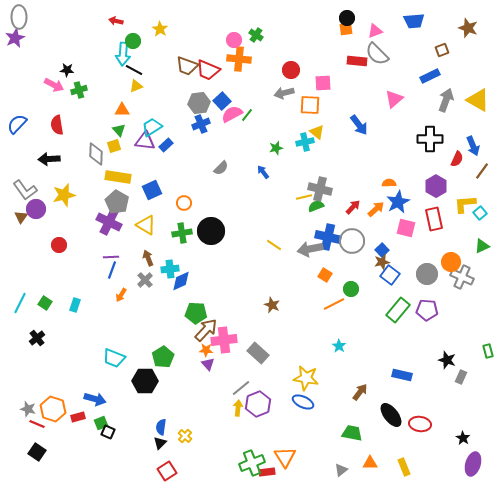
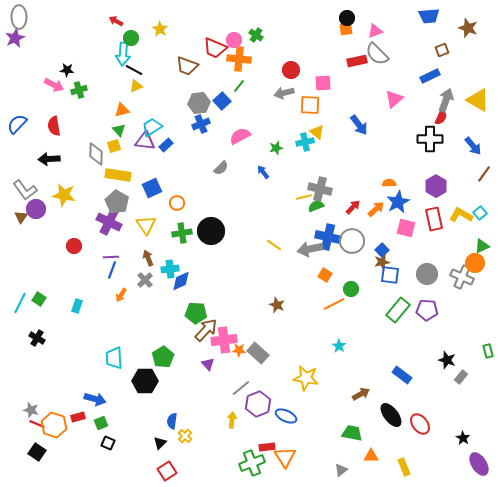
red arrow at (116, 21): rotated 16 degrees clockwise
blue trapezoid at (414, 21): moved 15 px right, 5 px up
green circle at (133, 41): moved 2 px left, 3 px up
red rectangle at (357, 61): rotated 18 degrees counterclockwise
red trapezoid at (208, 70): moved 7 px right, 22 px up
orange triangle at (122, 110): rotated 14 degrees counterclockwise
pink semicircle at (232, 114): moved 8 px right, 22 px down
green line at (247, 115): moved 8 px left, 29 px up
red semicircle at (57, 125): moved 3 px left, 1 px down
blue arrow at (473, 146): rotated 18 degrees counterclockwise
red semicircle at (457, 159): moved 16 px left, 42 px up
brown line at (482, 171): moved 2 px right, 3 px down
yellow rectangle at (118, 177): moved 2 px up
blue square at (152, 190): moved 2 px up
yellow star at (64, 195): rotated 25 degrees clockwise
orange circle at (184, 203): moved 7 px left
yellow L-shape at (465, 204): moved 4 px left, 11 px down; rotated 35 degrees clockwise
yellow triangle at (146, 225): rotated 25 degrees clockwise
red circle at (59, 245): moved 15 px right, 1 px down
orange circle at (451, 262): moved 24 px right, 1 px down
blue square at (390, 275): rotated 30 degrees counterclockwise
green square at (45, 303): moved 6 px left, 4 px up
cyan rectangle at (75, 305): moved 2 px right, 1 px down
brown star at (272, 305): moved 5 px right
black cross at (37, 338): rotated 21 degrees counterclockwise
orange star at (206, 350): moved 33 px right
cyan trapezoid at (114, 358): rotated 65 degrees clockwise
blue rectangle at (402, 375): rotated 24 degrees clockwise
gray rectangle at (461, 377): rotated 16 degrees clockwise
brown arrow at (360, 392): moved 1 px right, 2 px down; rotated 24 degrees clockwise
blue ellipse at (303, 402): moved 17 px left, 14 px down
yellow arrow at (238, 408): moved 6 px left, 12 px down
gray star at (28, 409): moved 3 px right, 1 px down
orange hexagon at (53, 409): moved 1 px right, 16 px down
red ellipse at (420, 424): rotated 45 degrees clockwise
blue semicircle at (161, 427): moved 11 px right, 6 px up
black square at (108, 432): moved 11 px down
orange triangle at (370, 463): moved 1 px right, 7 px up
purple ellipse at (473, 464): moved 6 px right; rotated 50 degrees counterclockwise
red rectangle at (267, 472): moved 25 px up
